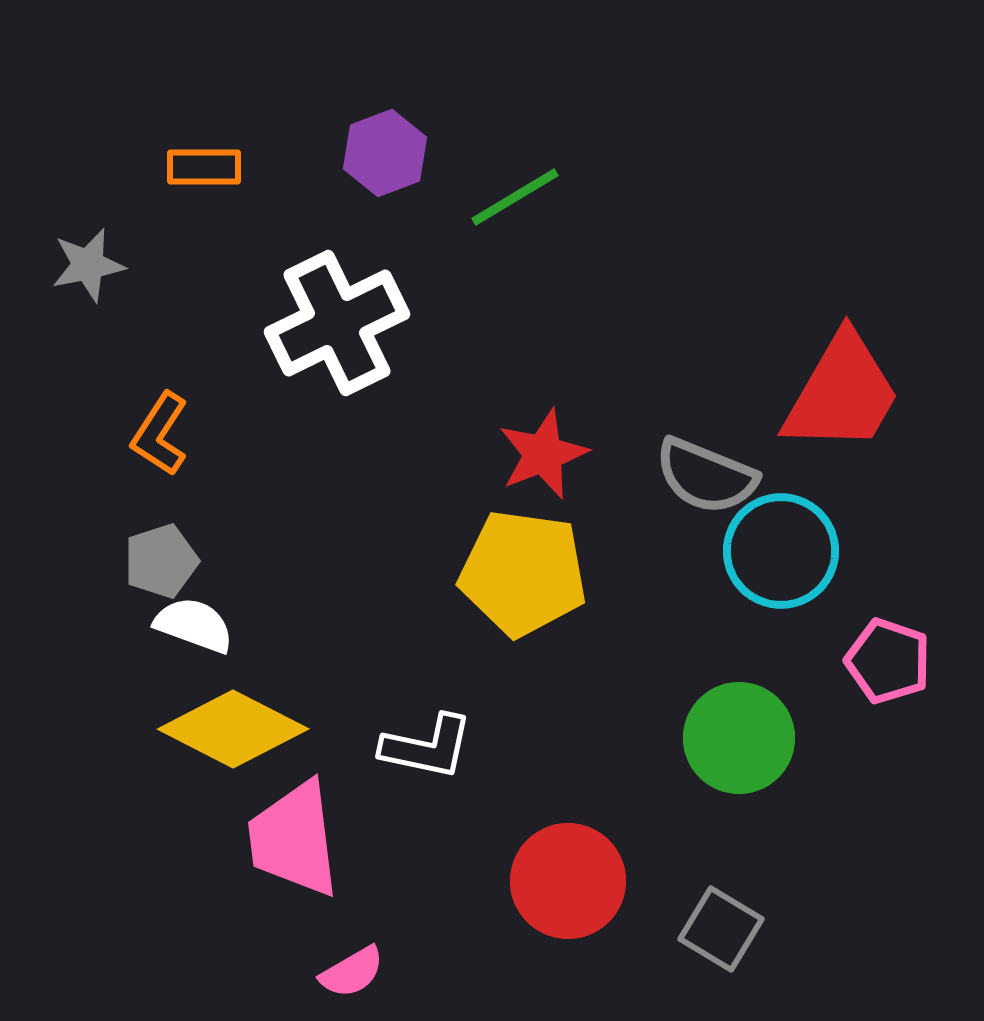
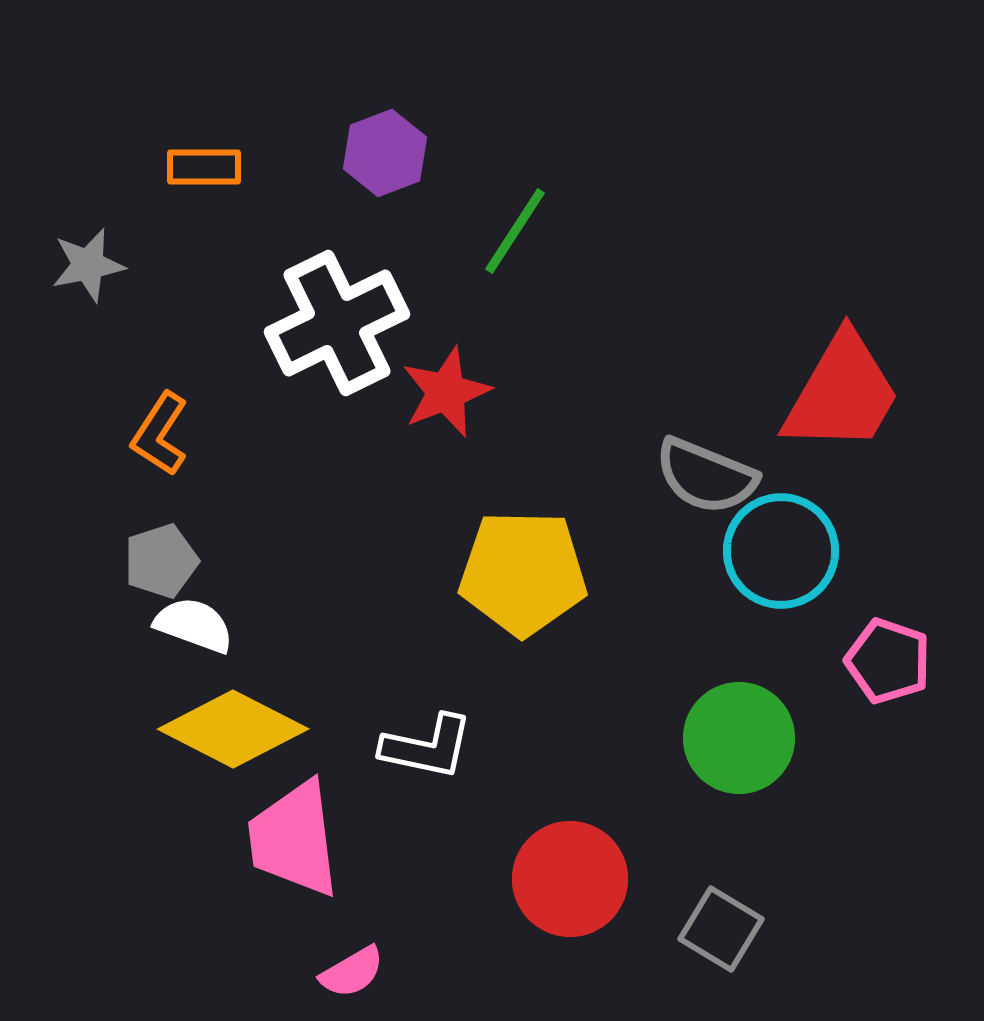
green line: moved 34 px down; rotated 26 degrees counterclockwise
red star: moved 97 px left, 62 px up
yellow pentagon: rotated 7 degrees counterclockwise
red circle: moved 2 px right, 2 px up
